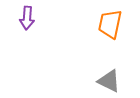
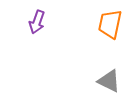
purple arrow: moved 10 px right, 4 px down; rotated 15 degrees clockwise
